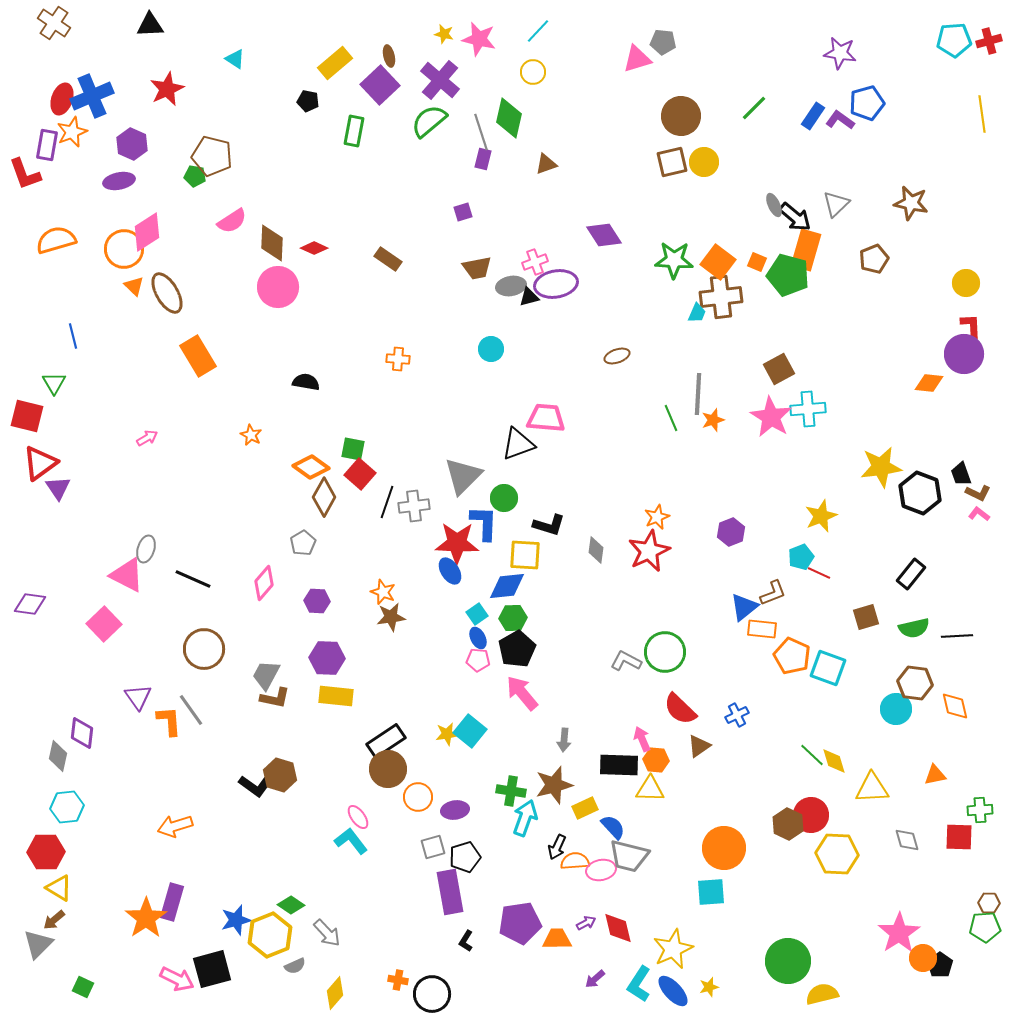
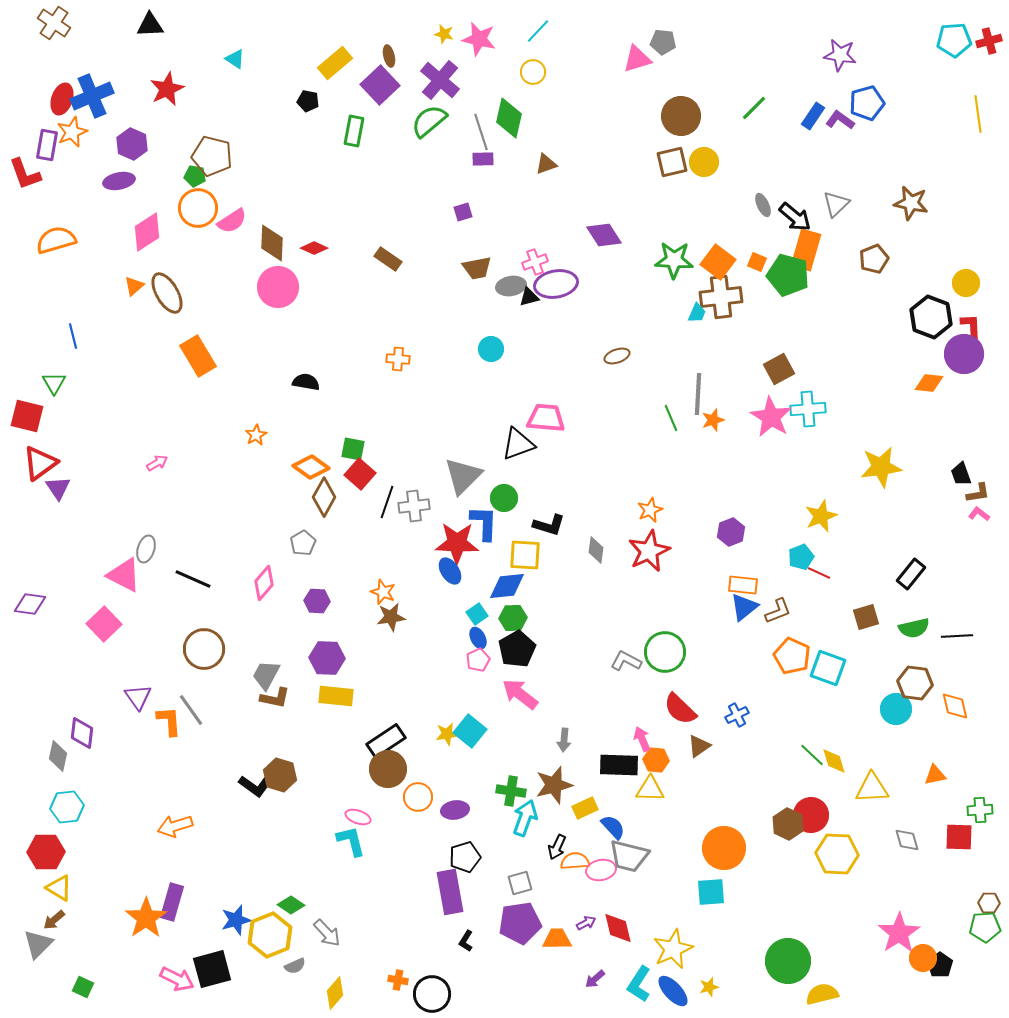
purple star at (840, 53): moved 2 px down
yellow line at (982, 114): moved 4 px left
purple rectangle at (483, 159): rotated 75 degrees clockwise
gray ellipse at (774, 205): moved 11 px left
orange circle at (124, 249): moved 74 px right, 41 px up
orange triangle at (134, 286): rotated 35 degrees clockwise
orange star at (251, 435): moved 5 px right; rotated 15 degrees clockwise
pink arrow at (147, 438): moved 10 px right, 25 px down
black hexagon at (920, 493): moved 11 px right, 176 px up
brown L-shape at (978, 493): rotated 35 degrees counterclockwise
orange star at (657, 517): moved 7 px left, 7 px up
pink triangle at (127, 575): moved 3 px left
brown L-shape at (773, 593): moved 5 px right, 18 px down
orange rectangle at (762, 629): moved 19 px left, 44 px up
pink pentagon at (478, 660): rotated 30 degrees counterclockwise
pink arrow at (522, 693): moved 2 px left, 1 px down; rotated 12 degrees counterclockwise
pink ellipse at (358, 817): rotated 35 degrees counterclockwise
cyan L-shape at (351, 841): rotated 24 degrees clockwise
gray square at (433, 847): moved 87 px right, 36 px down
